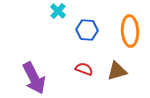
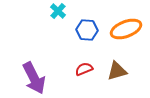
orange ellipse: moved 4 px left, 2 px up; rotated 72 degrees clockwise
red semicircle: rotated 42 degrees counterclockwise
